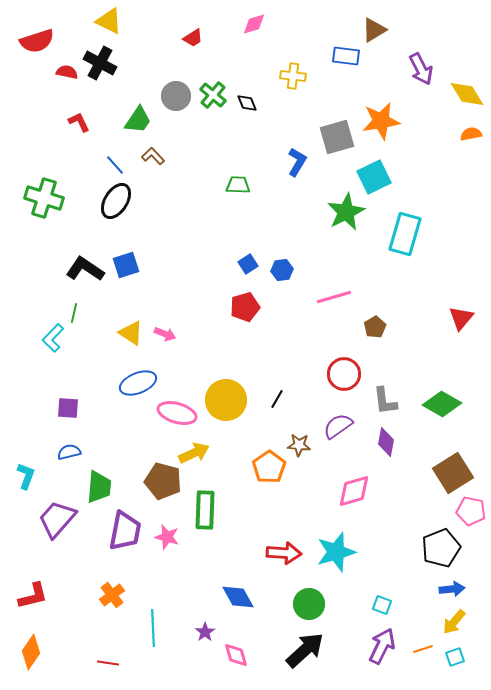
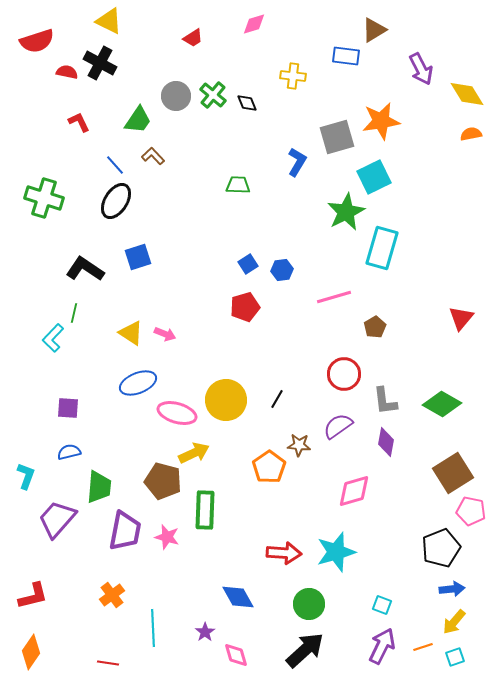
cyan rectangle at (405, 234): moved 23 px left, 14 px down
blue square at (126, 265): moved 12 px right, 8 px up
orange line at (423, 649): moved 2 px up
